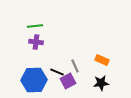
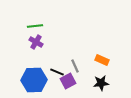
purple cross: rotated 24 degrees clockwise
